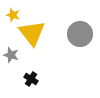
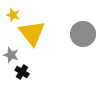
gray circle: moved 3 px right
black cross: moved 9 px left, 7 px up
